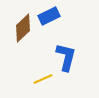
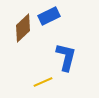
yellow line: moved 3 px down
